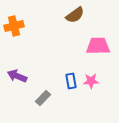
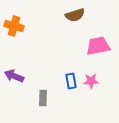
brown semicircle: rotated 18 degrees clockwise
orange cross: rotated 30 degrees clockwise
pink trapezoid: rotated 10 degrees counterclockwise
purple arrow: moved 3 px left
gray rectangle: rotated 42 degrees counterclockwise
